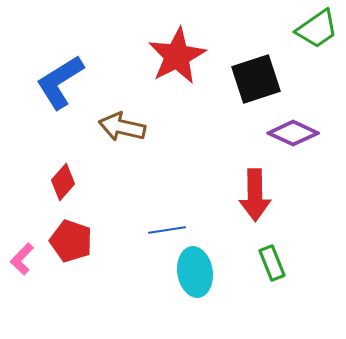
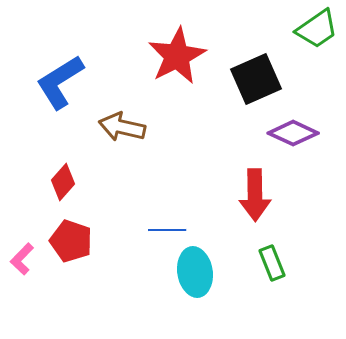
black square: rotated 6 degrees counterclockwise
blue line: rotated 9 degrees clockwise
